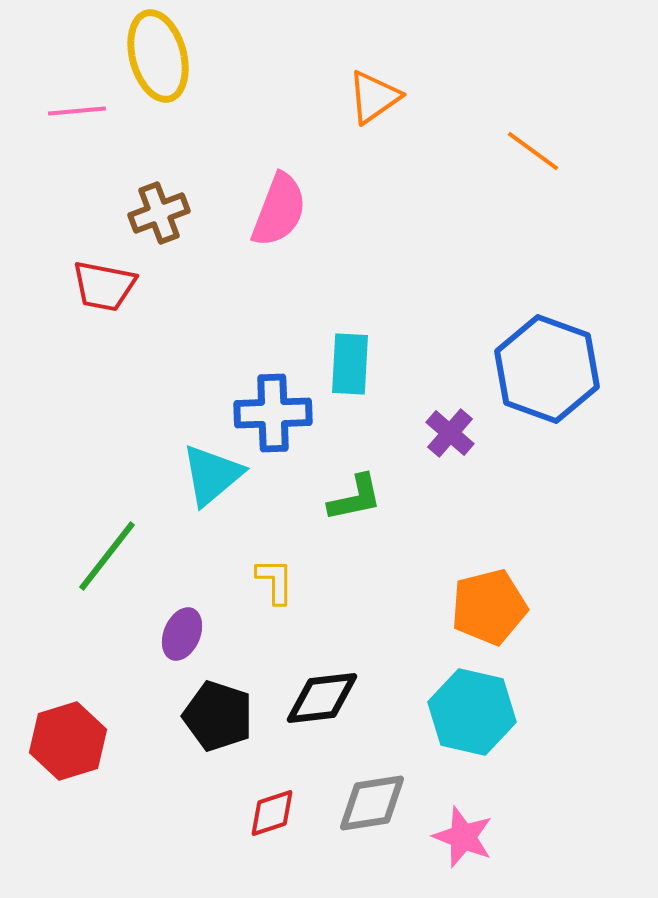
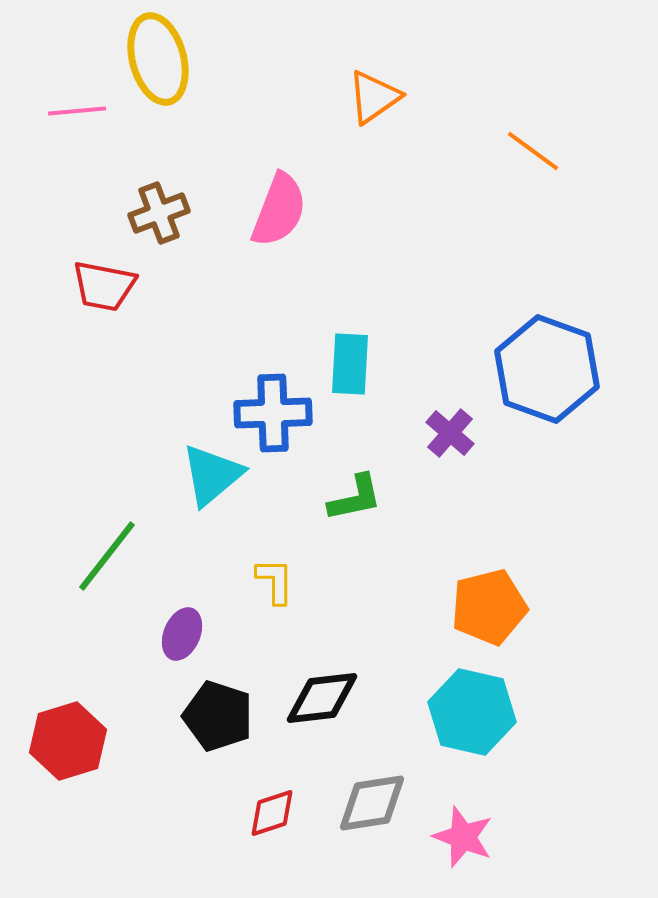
yellow ellipse: moved 3 px down
